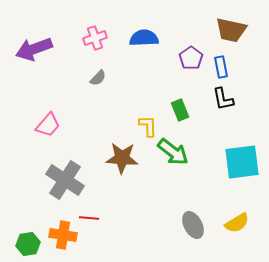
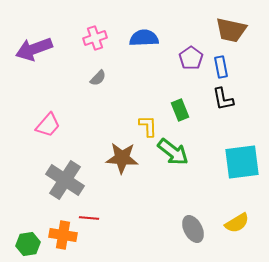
gray ellipse: moved 4 px down
